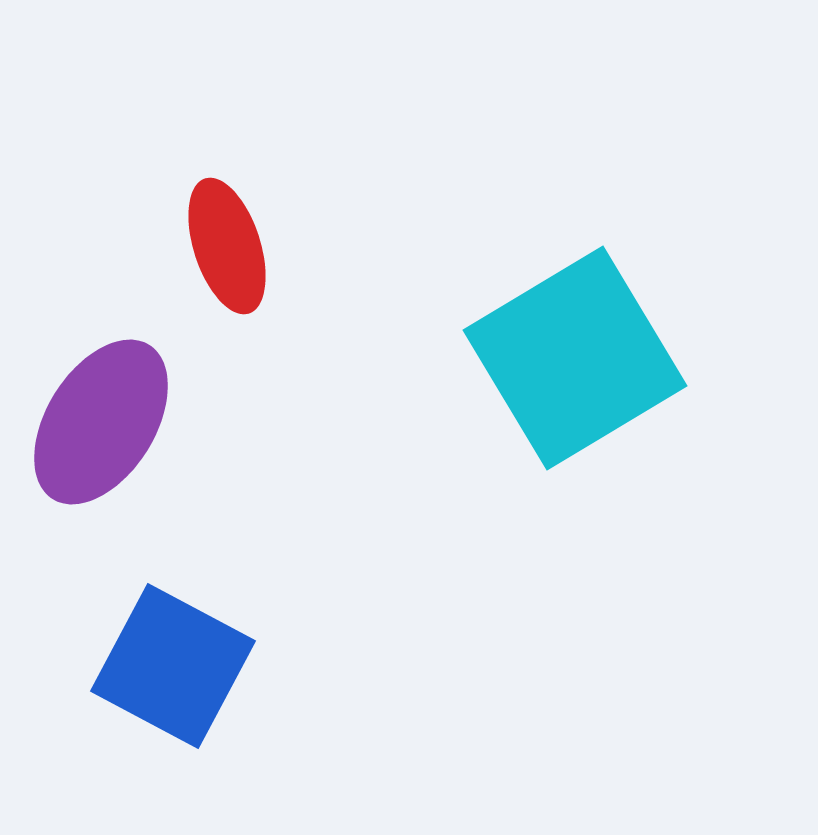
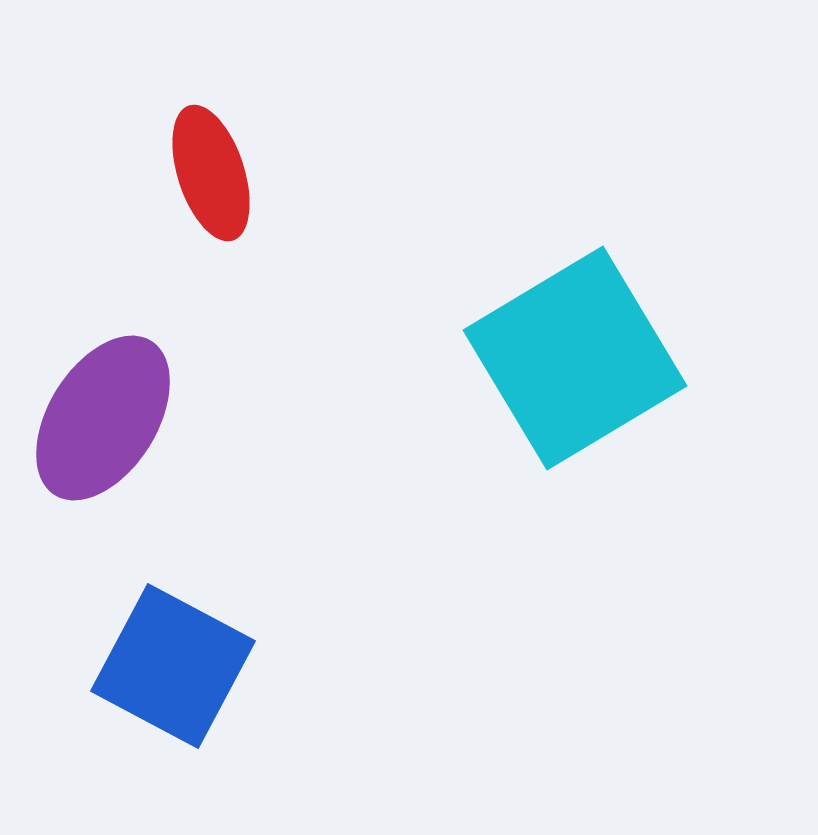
red ellipse: moved 16 px left, 73 px up
purple ellipse: moved 2 px right, 4 px up
